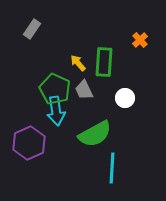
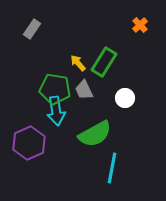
orange cross: moved 15 px up
green rectangle: rotated 28 degrees clockwise
green pentagon: rotated 16 degrees counterclockwise
cyan line: rotated 8 degrees clockwise
